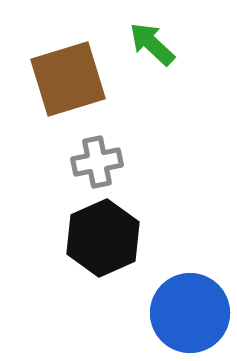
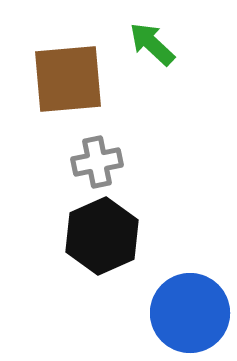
brown square: rotated 12 degrees clockwise
black hexagon: moved 1 px left, 2 px up
